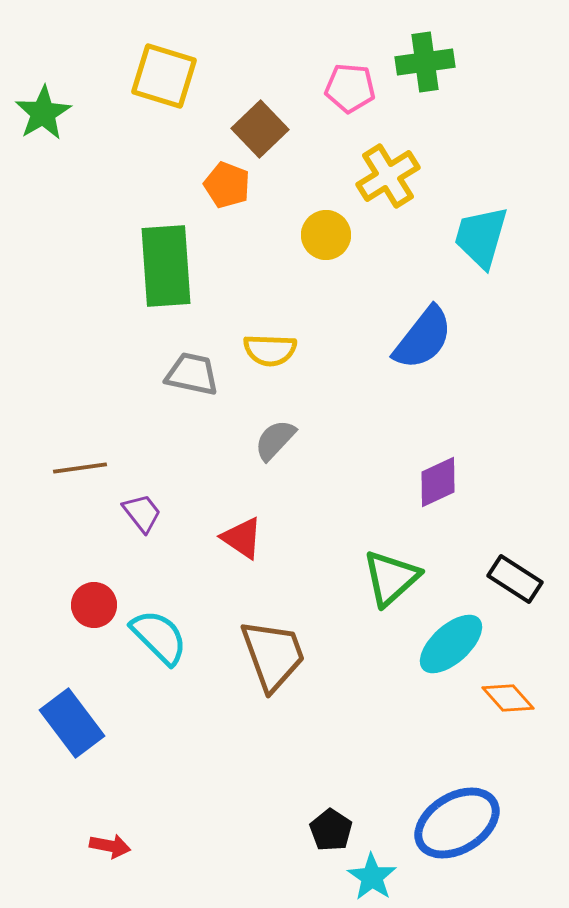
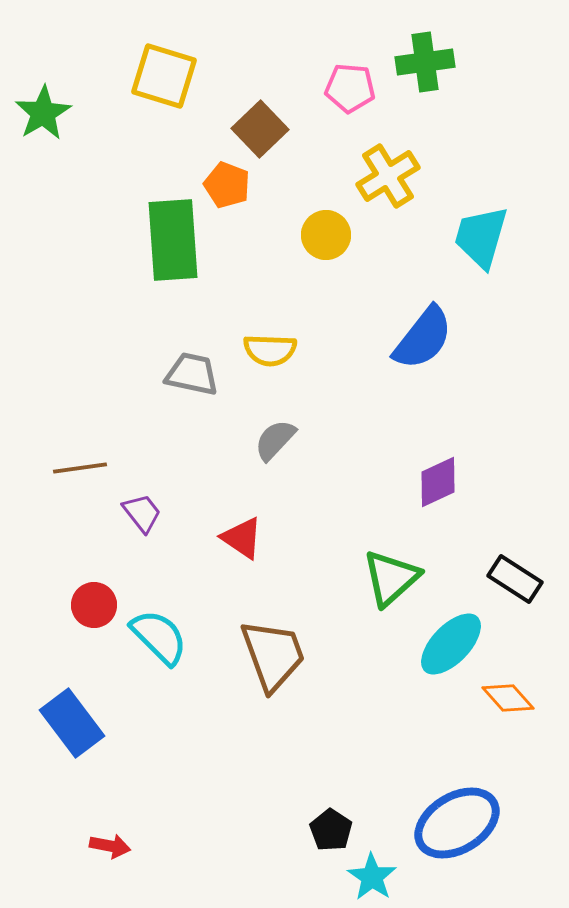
green rectangle: moved 7 px right, 26 px up
cyan ellipse: rotated 4 degrees counterclockwise
